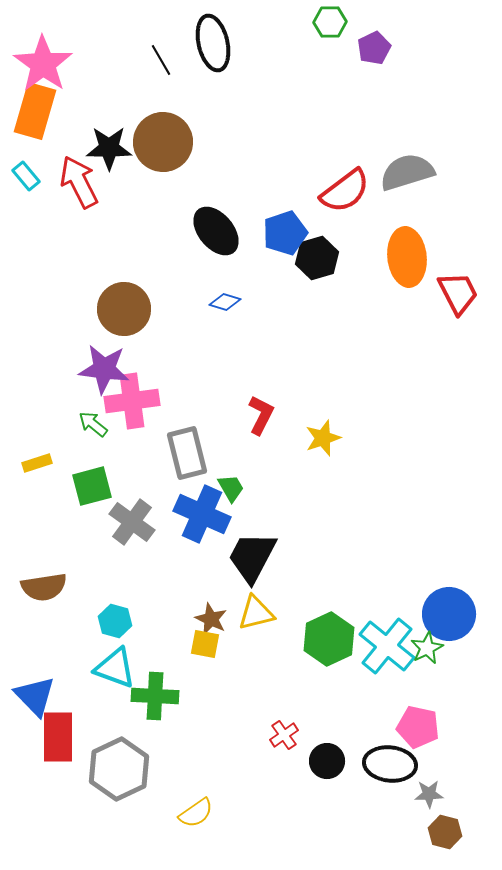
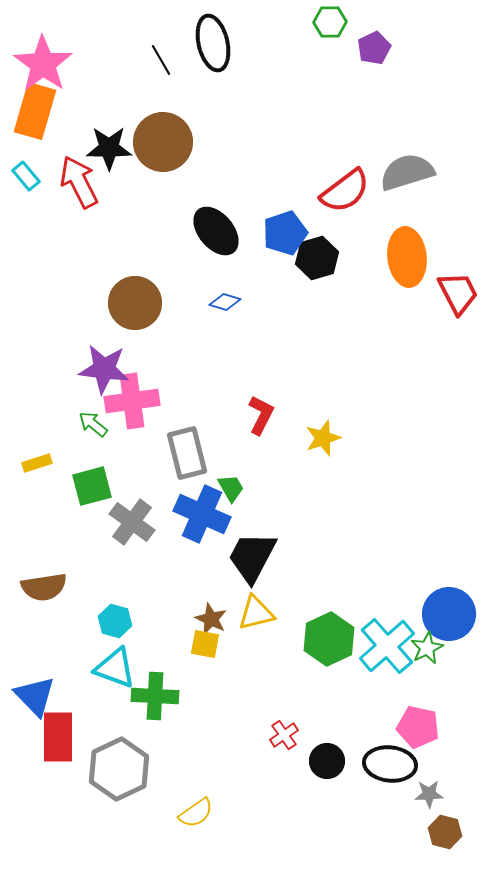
brown circle at (124, 309): moved 11 px right, 6 px up
cyan cross at (387, 646): rotated 10 degrees clockwise
